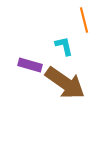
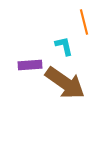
orange line: moved 2 px down
purple rectangle: rotated 20 degrees counterclockwise
